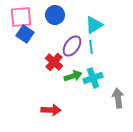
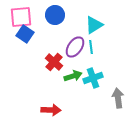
purple ellipse: moved 3 px right, 1 px down
